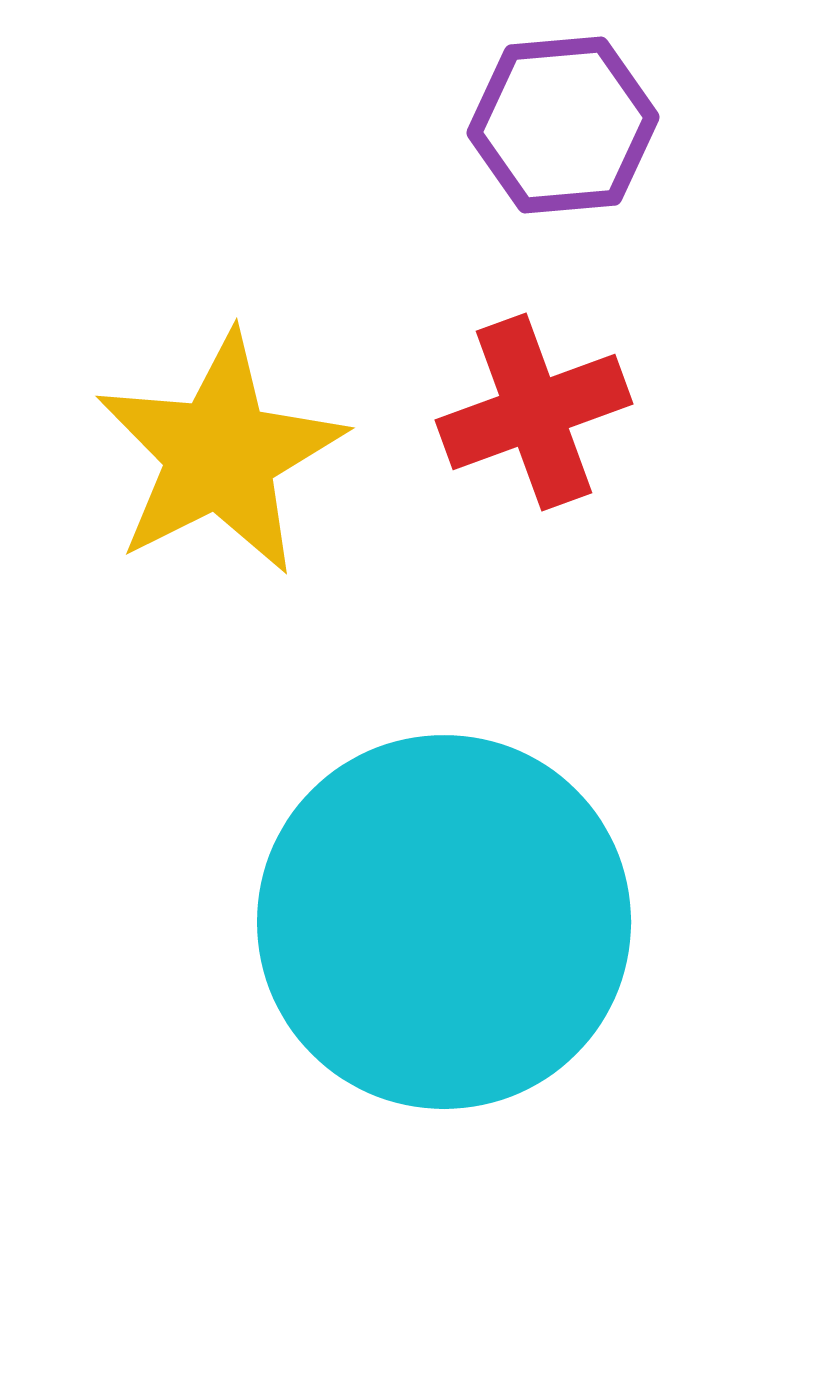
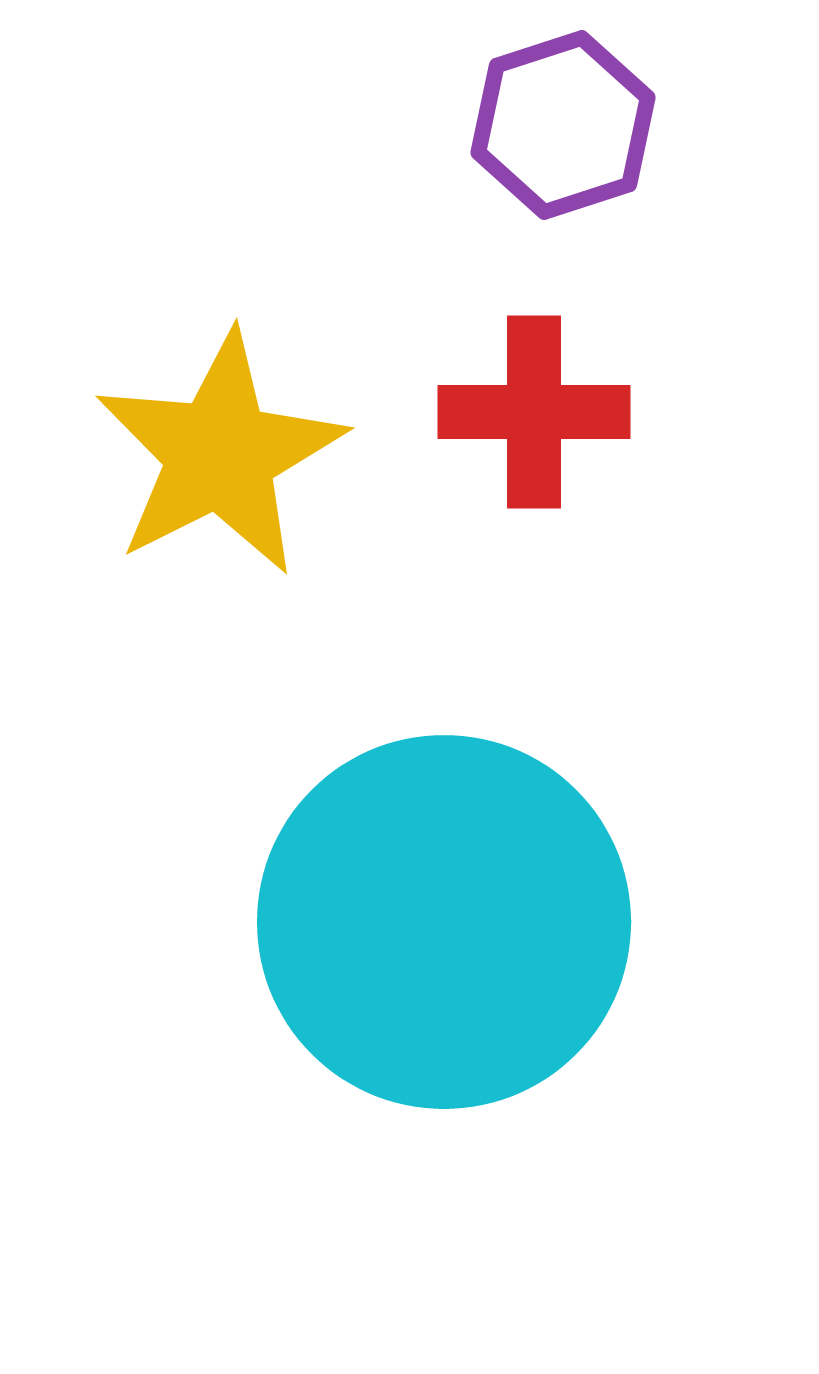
purple hexagon: rotated 13 degrees counterclockwise
red cross: rotated 20 degrees clockwise
